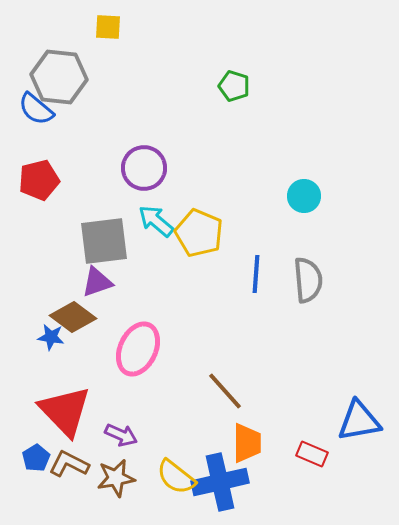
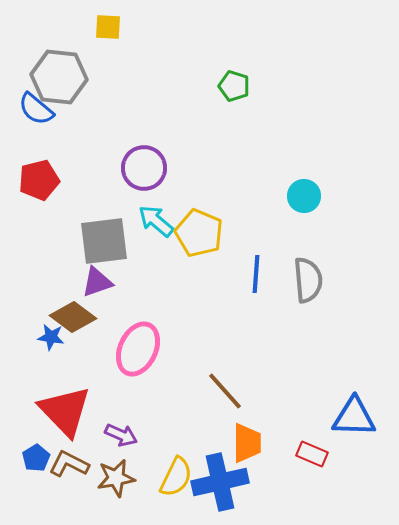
blue triangle: moved 5 px left, 4 px up; rotated 12 degrees clockwise
yellow semicircle: rotated 102 degrees counterclockwise
